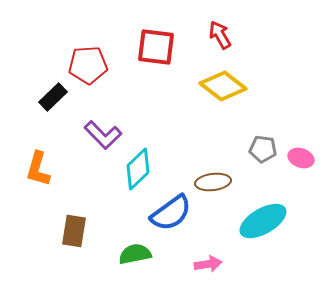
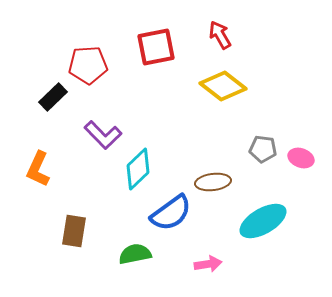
red square: rotated 18 degrees counterclockwise
orange L-shape: rotated 9 degrees clockwise
